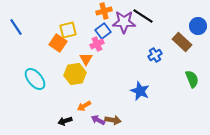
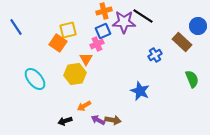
blue square: rotated 14 degrees clockwise
